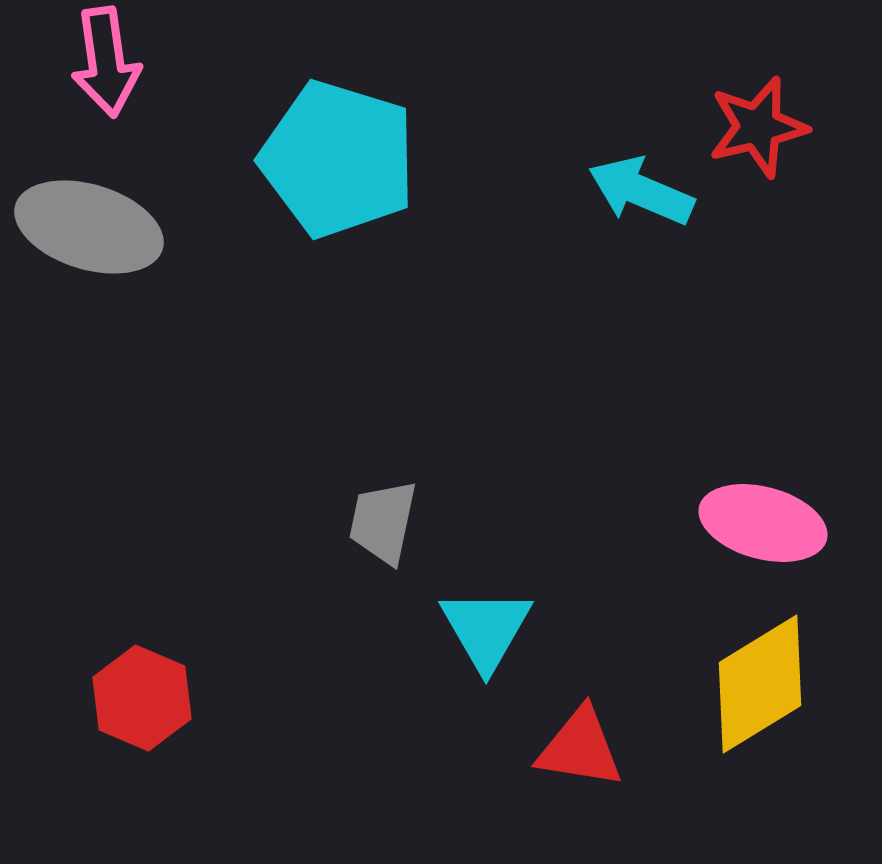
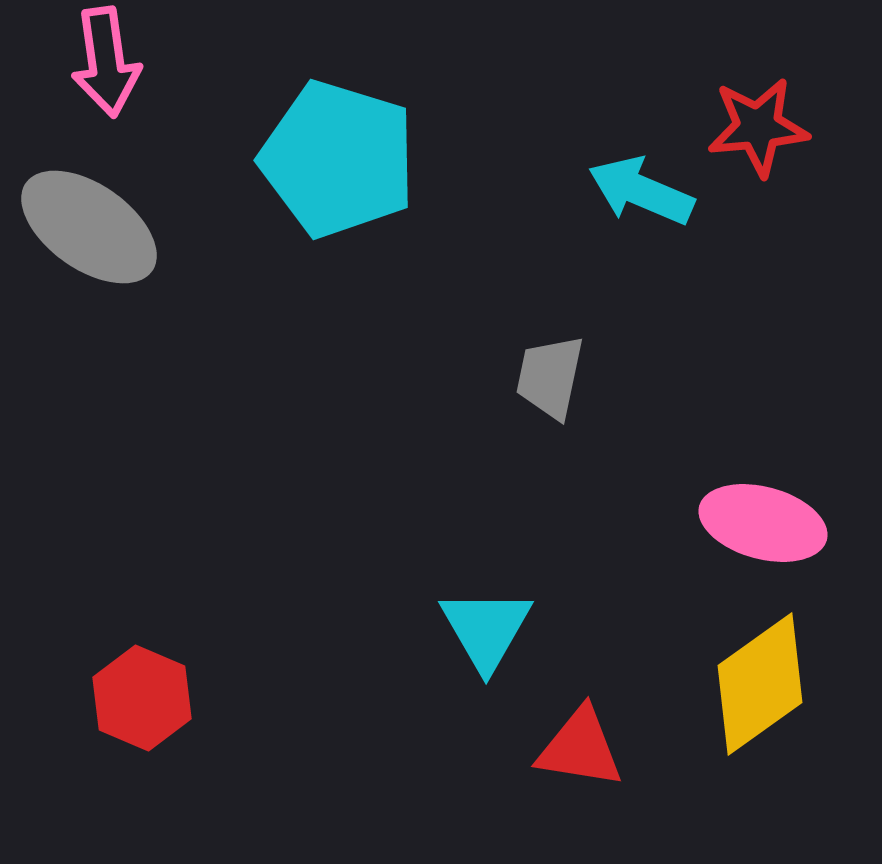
red star: rotated 8 degrees clockwise
gray ellipse: rotated 18 degrees clockwise
gray trapezoid: moved 167 px right, 145 px up
yellow diamond: rotated 4 degrees counterclockwise
